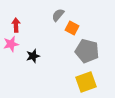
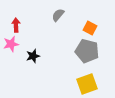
orange square: moved 18 px right
yellow square: moved 1 px right, 2 px down
